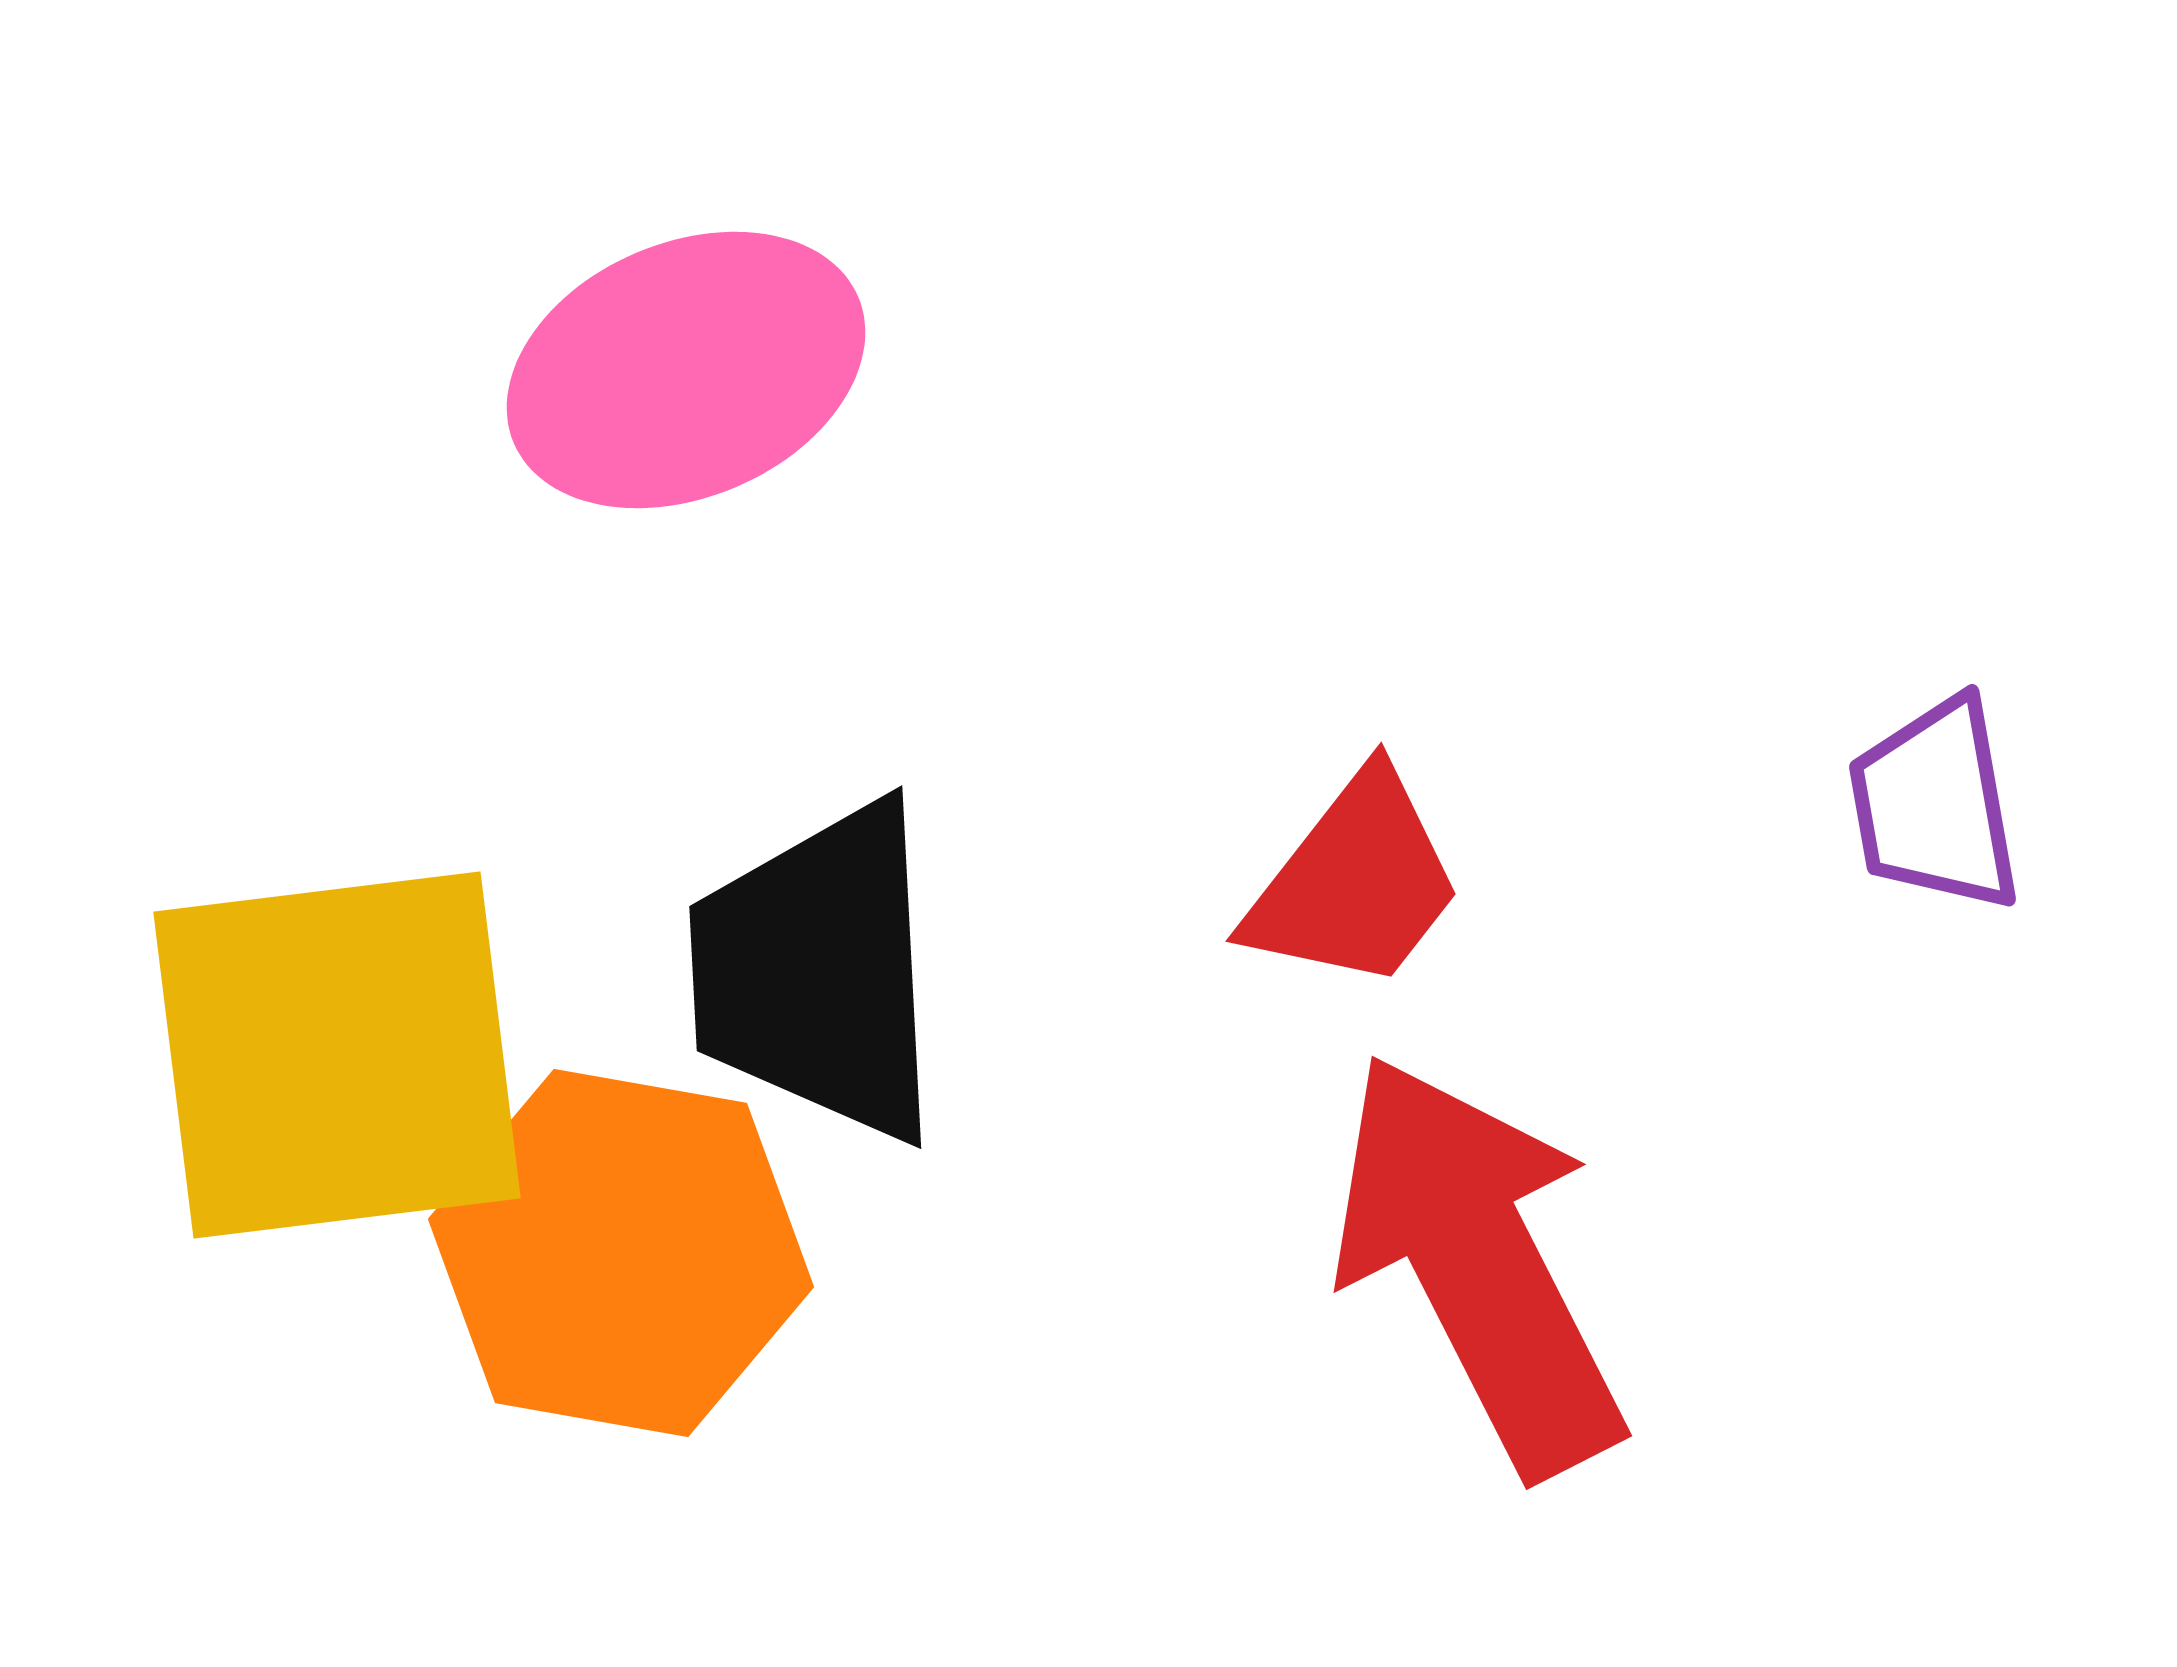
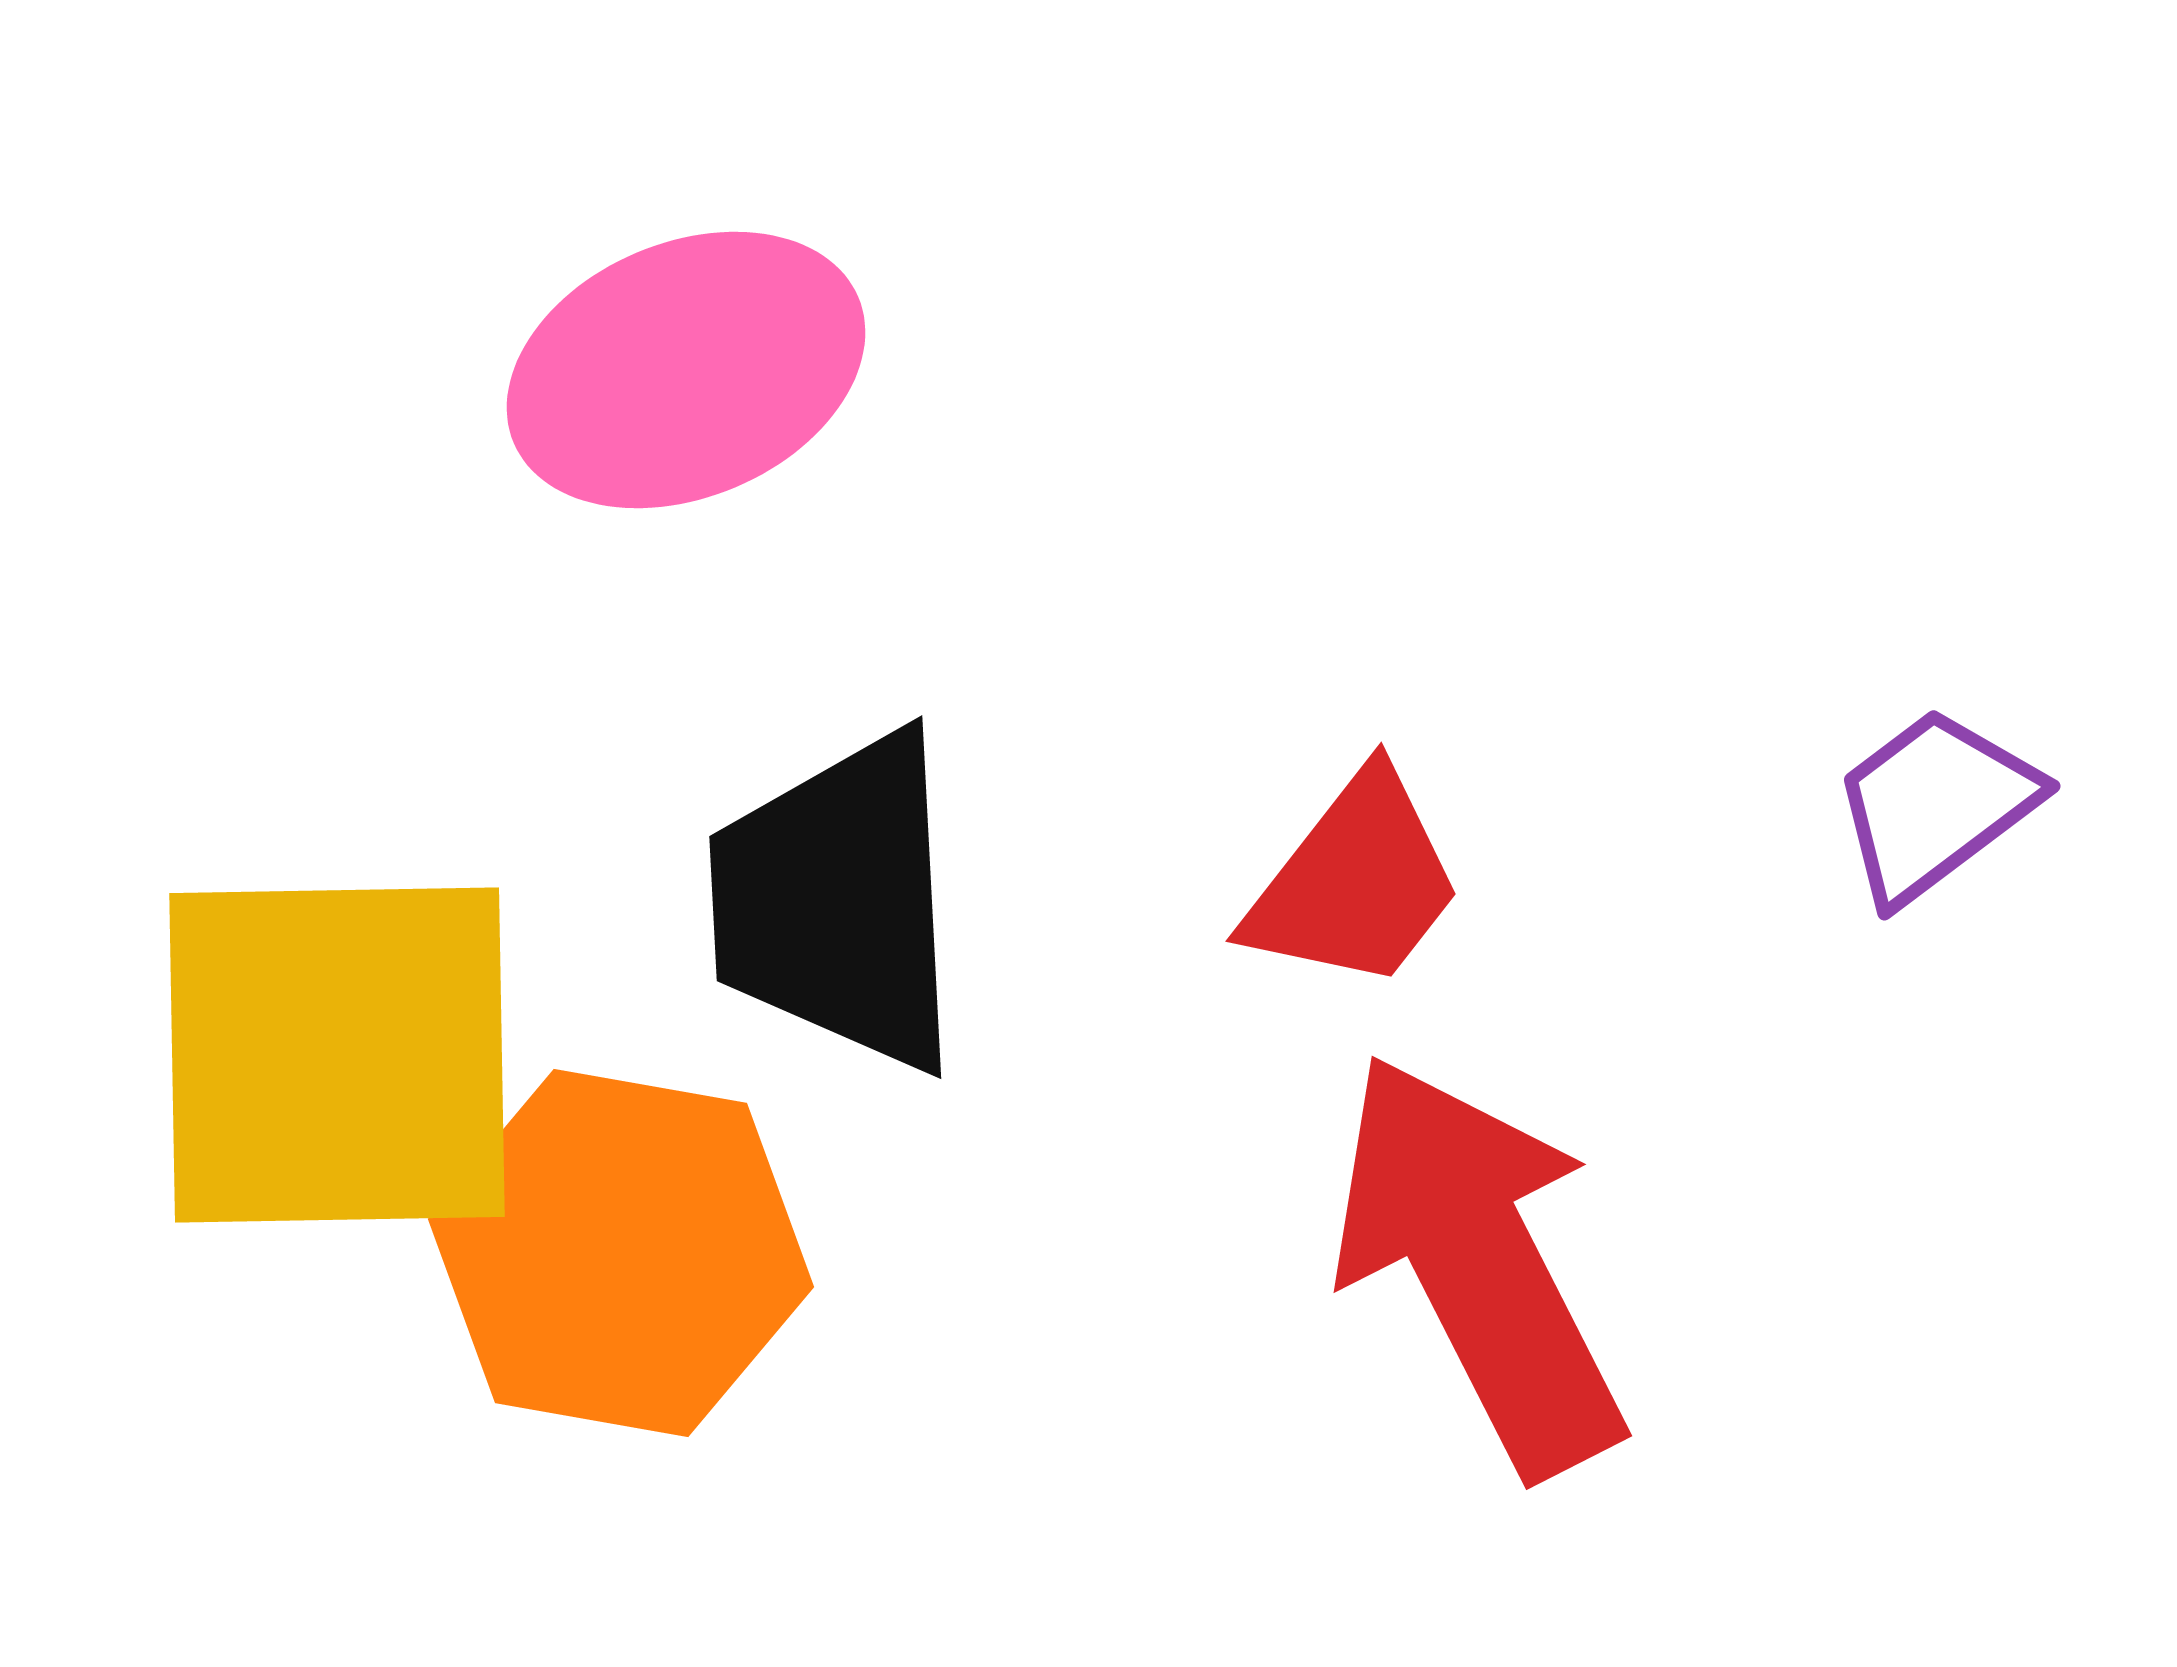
purple trapezoid: rotated 63 degrees clockwise
black trapezoid: moved 20 px right, 70 px up
yellow square: rotated 6 degrees clockwise
